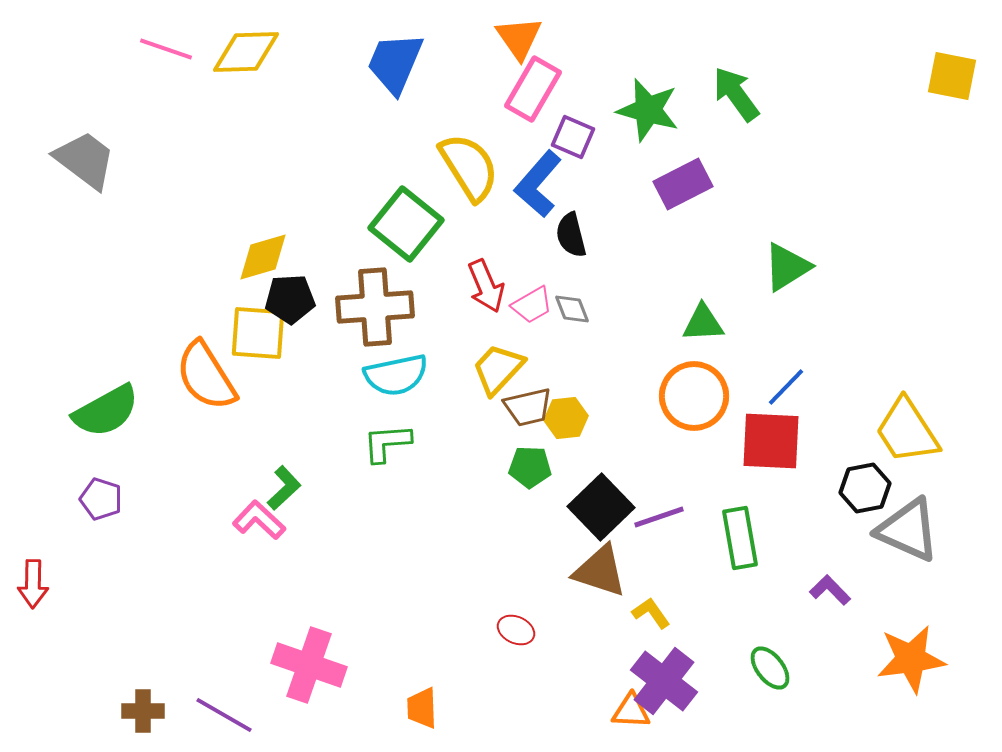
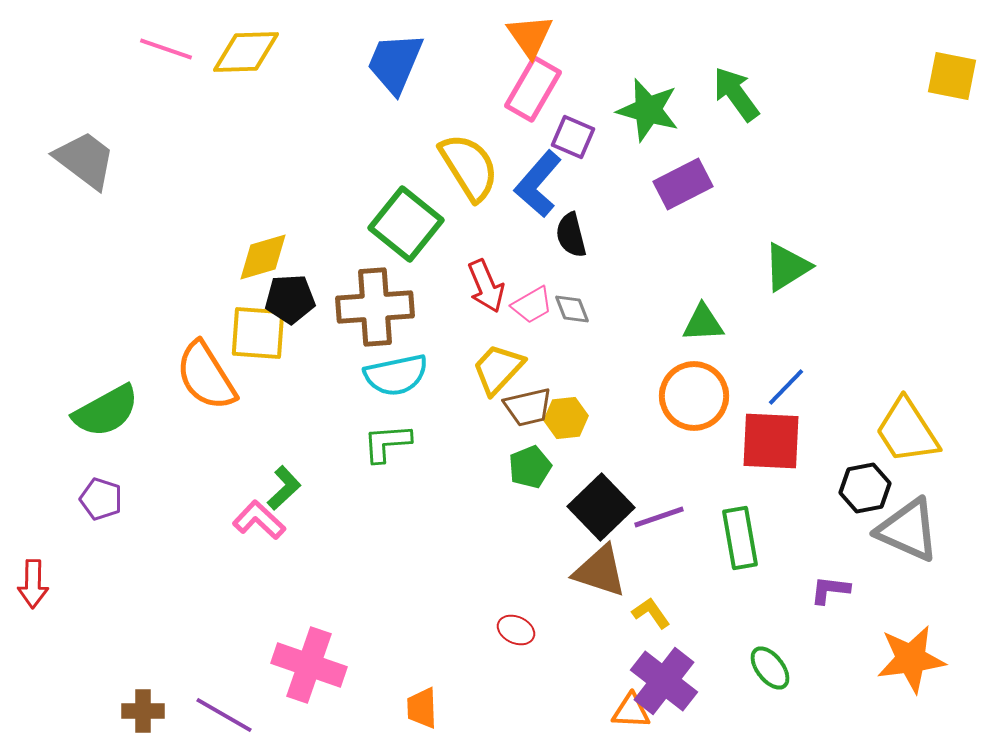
orange triangle at (519, 38): moved 11 px right, 2 px up
green pentagon at (530, 467): rotated 24 degrees counterclockwise
purple L-shape at (830, 590): rotated 39 degrees counterclockwise
